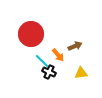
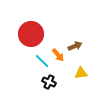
black cross: moved 10 px down
